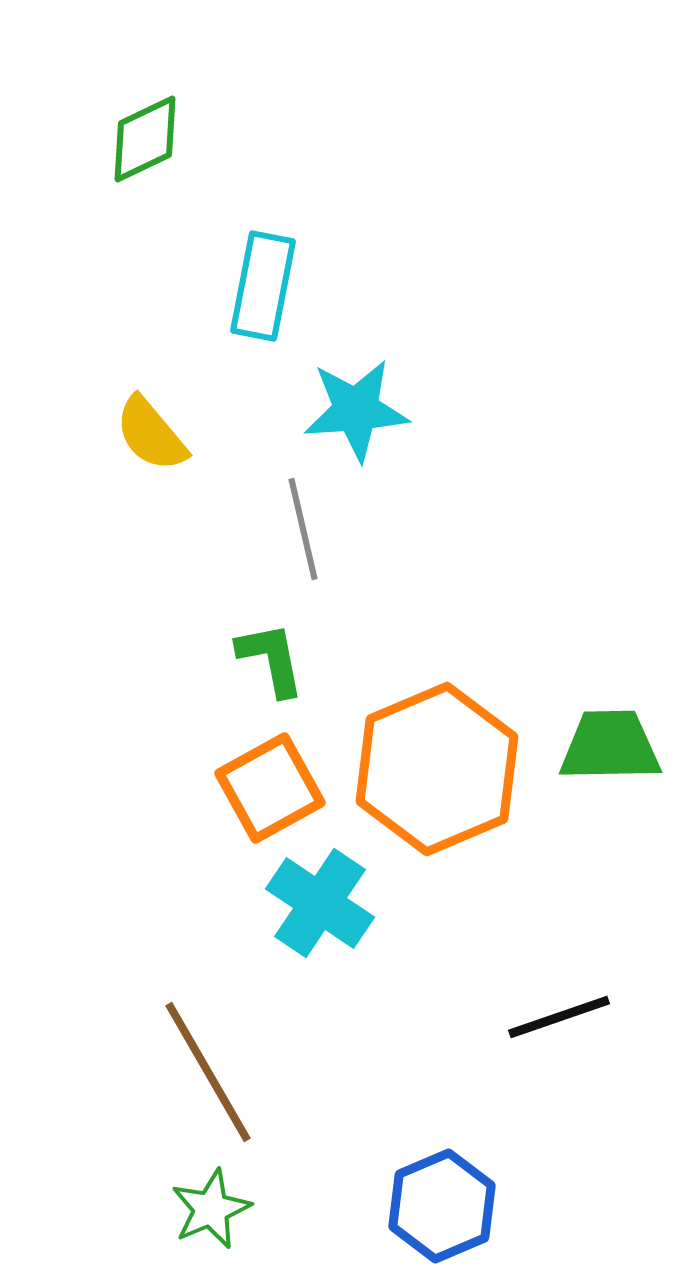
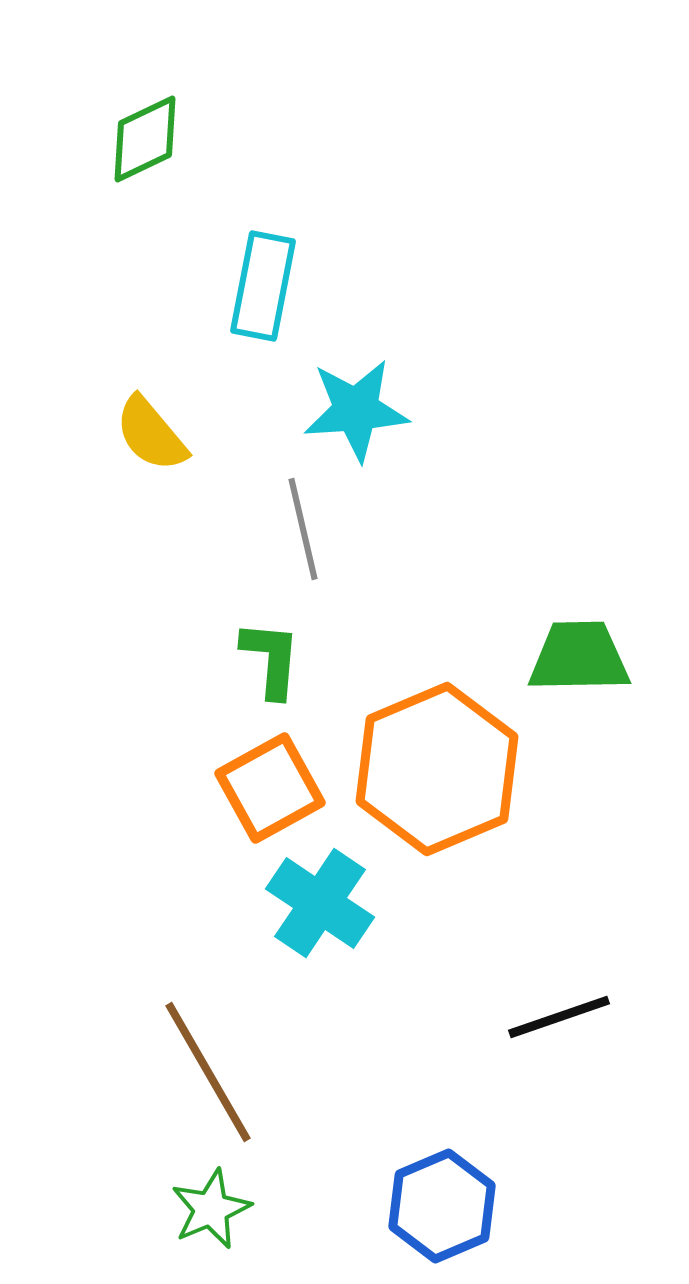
green L-shape: rotated 16 degrees clockwise
green trapezoid: moved 31 px left, 89 px up
